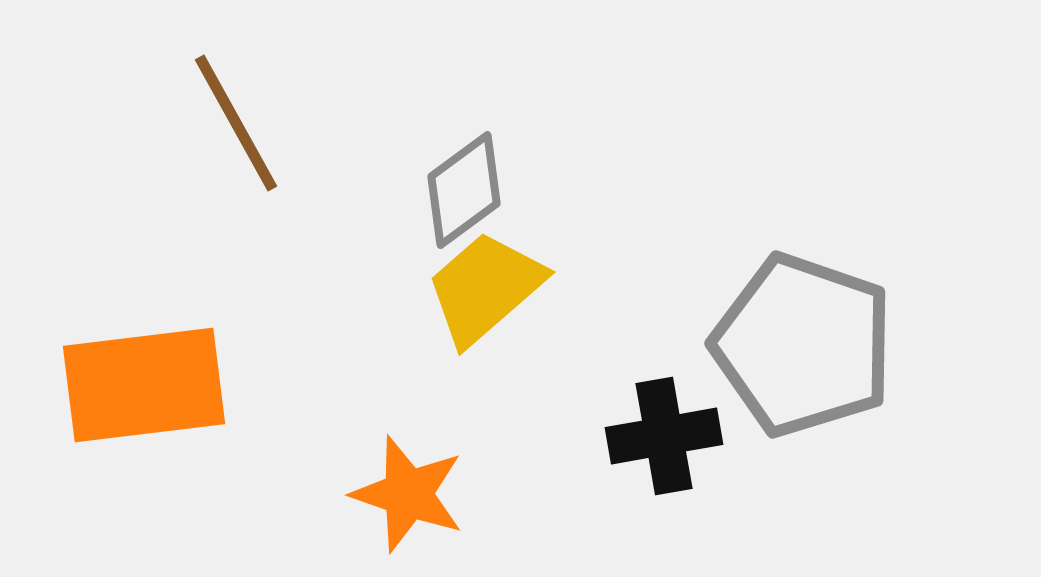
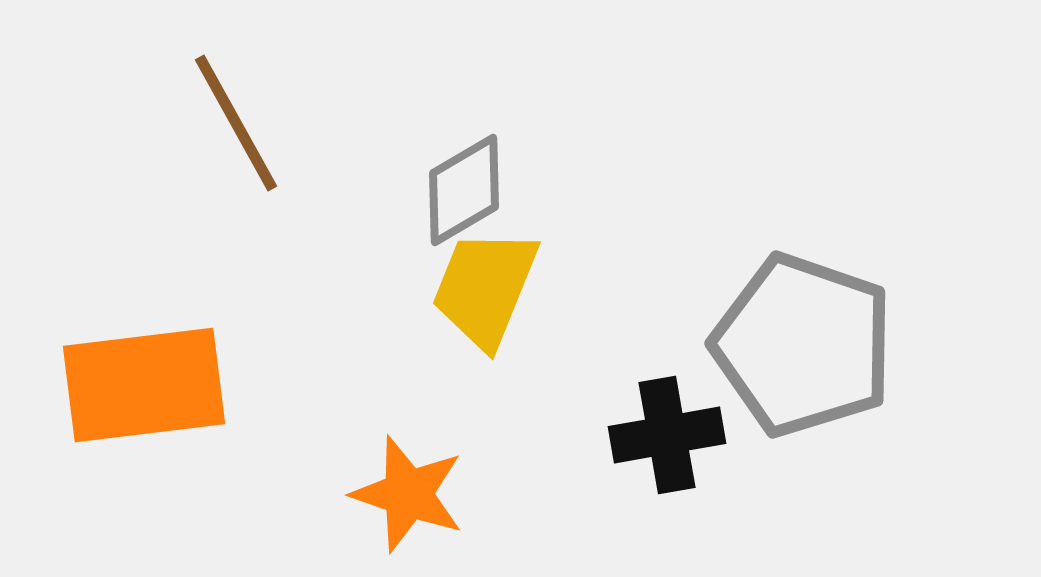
gray diamond: rotated 6 degrees clockwise
yellow trapezoid: rotated 27 degrees counterclockwise
black cross: moved 3 px right, 1 px up
